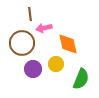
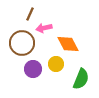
brown line: rotated 32 degrees clockwise
orange diamond: rotated 15 degrees counterclockwise
